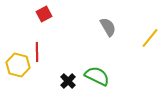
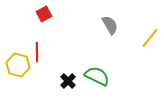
gray semicircle: moved 2 px right, 2 px up
